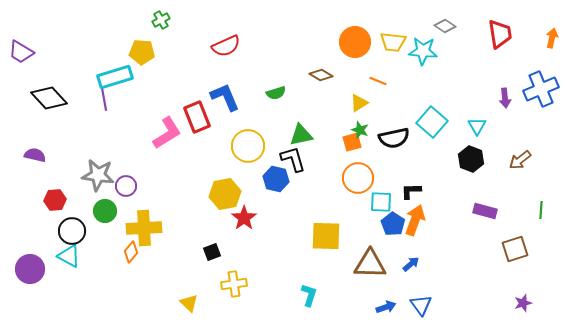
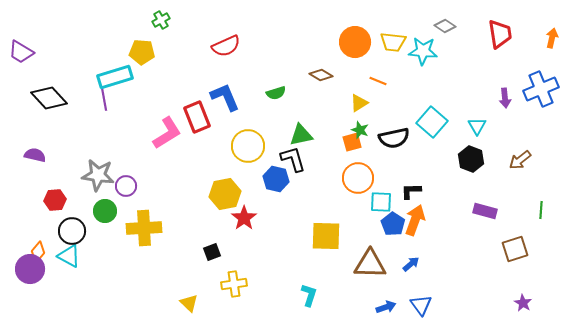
orange diamond at (131, 252): moved 93 px left
purple star at (523, 303): rotated 24 degrees counterclockwise
